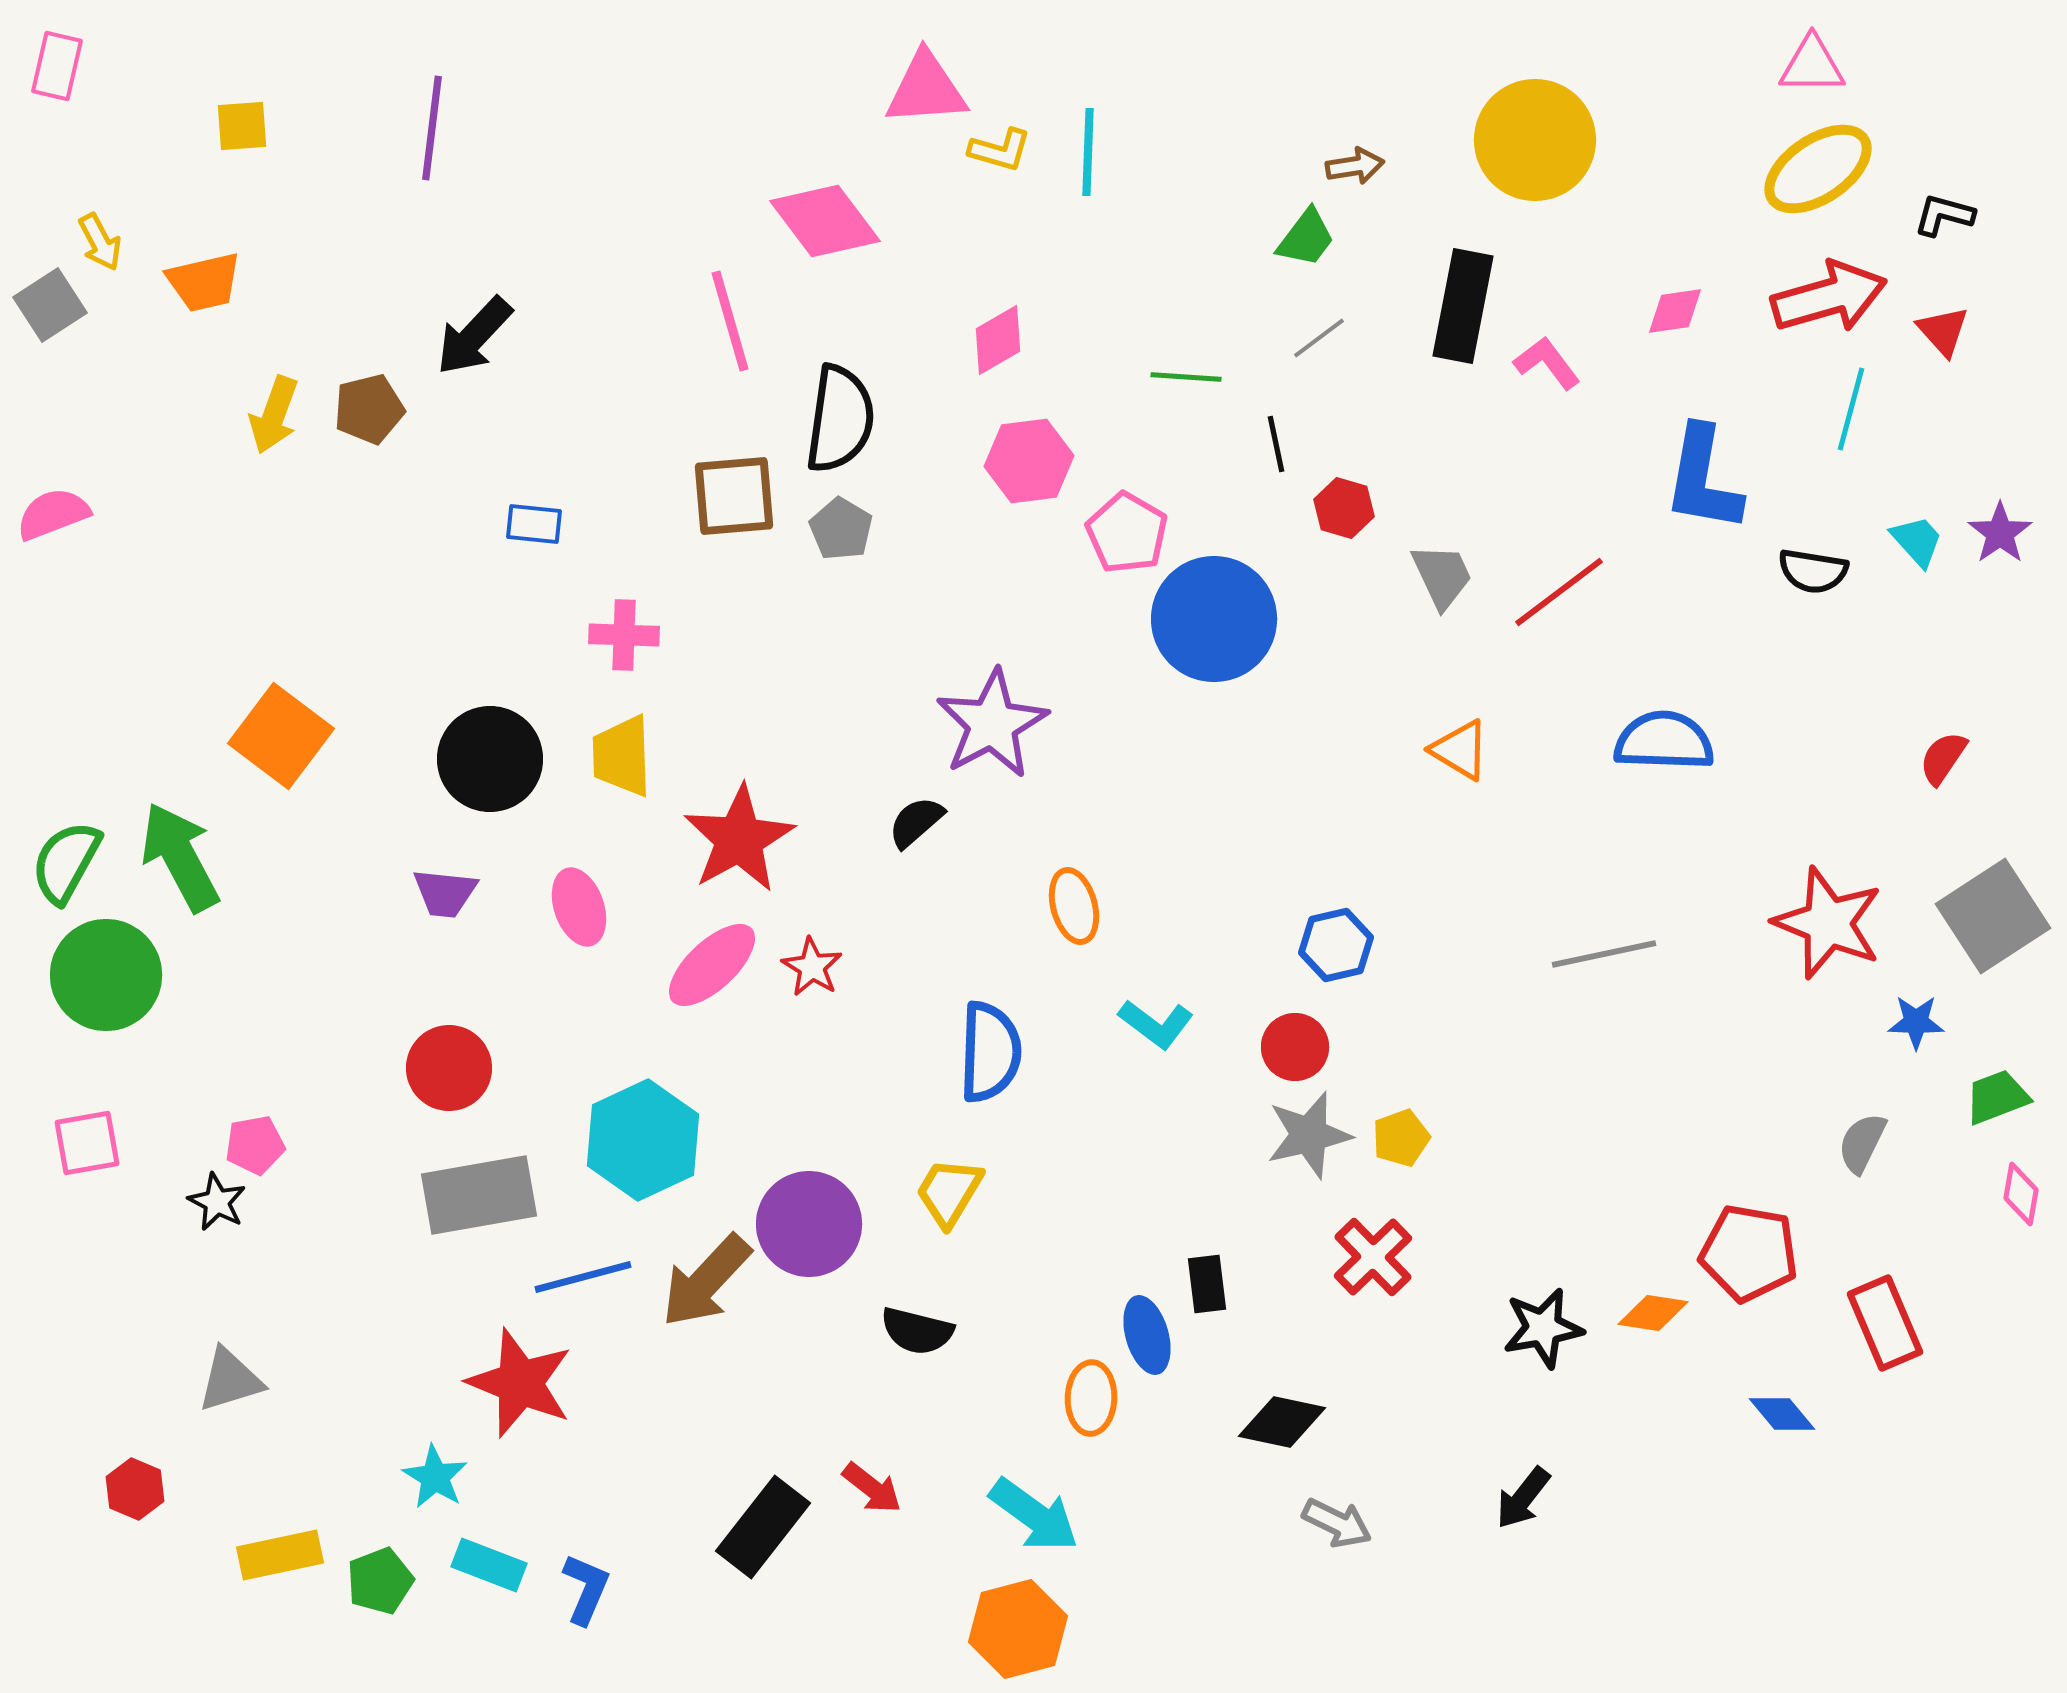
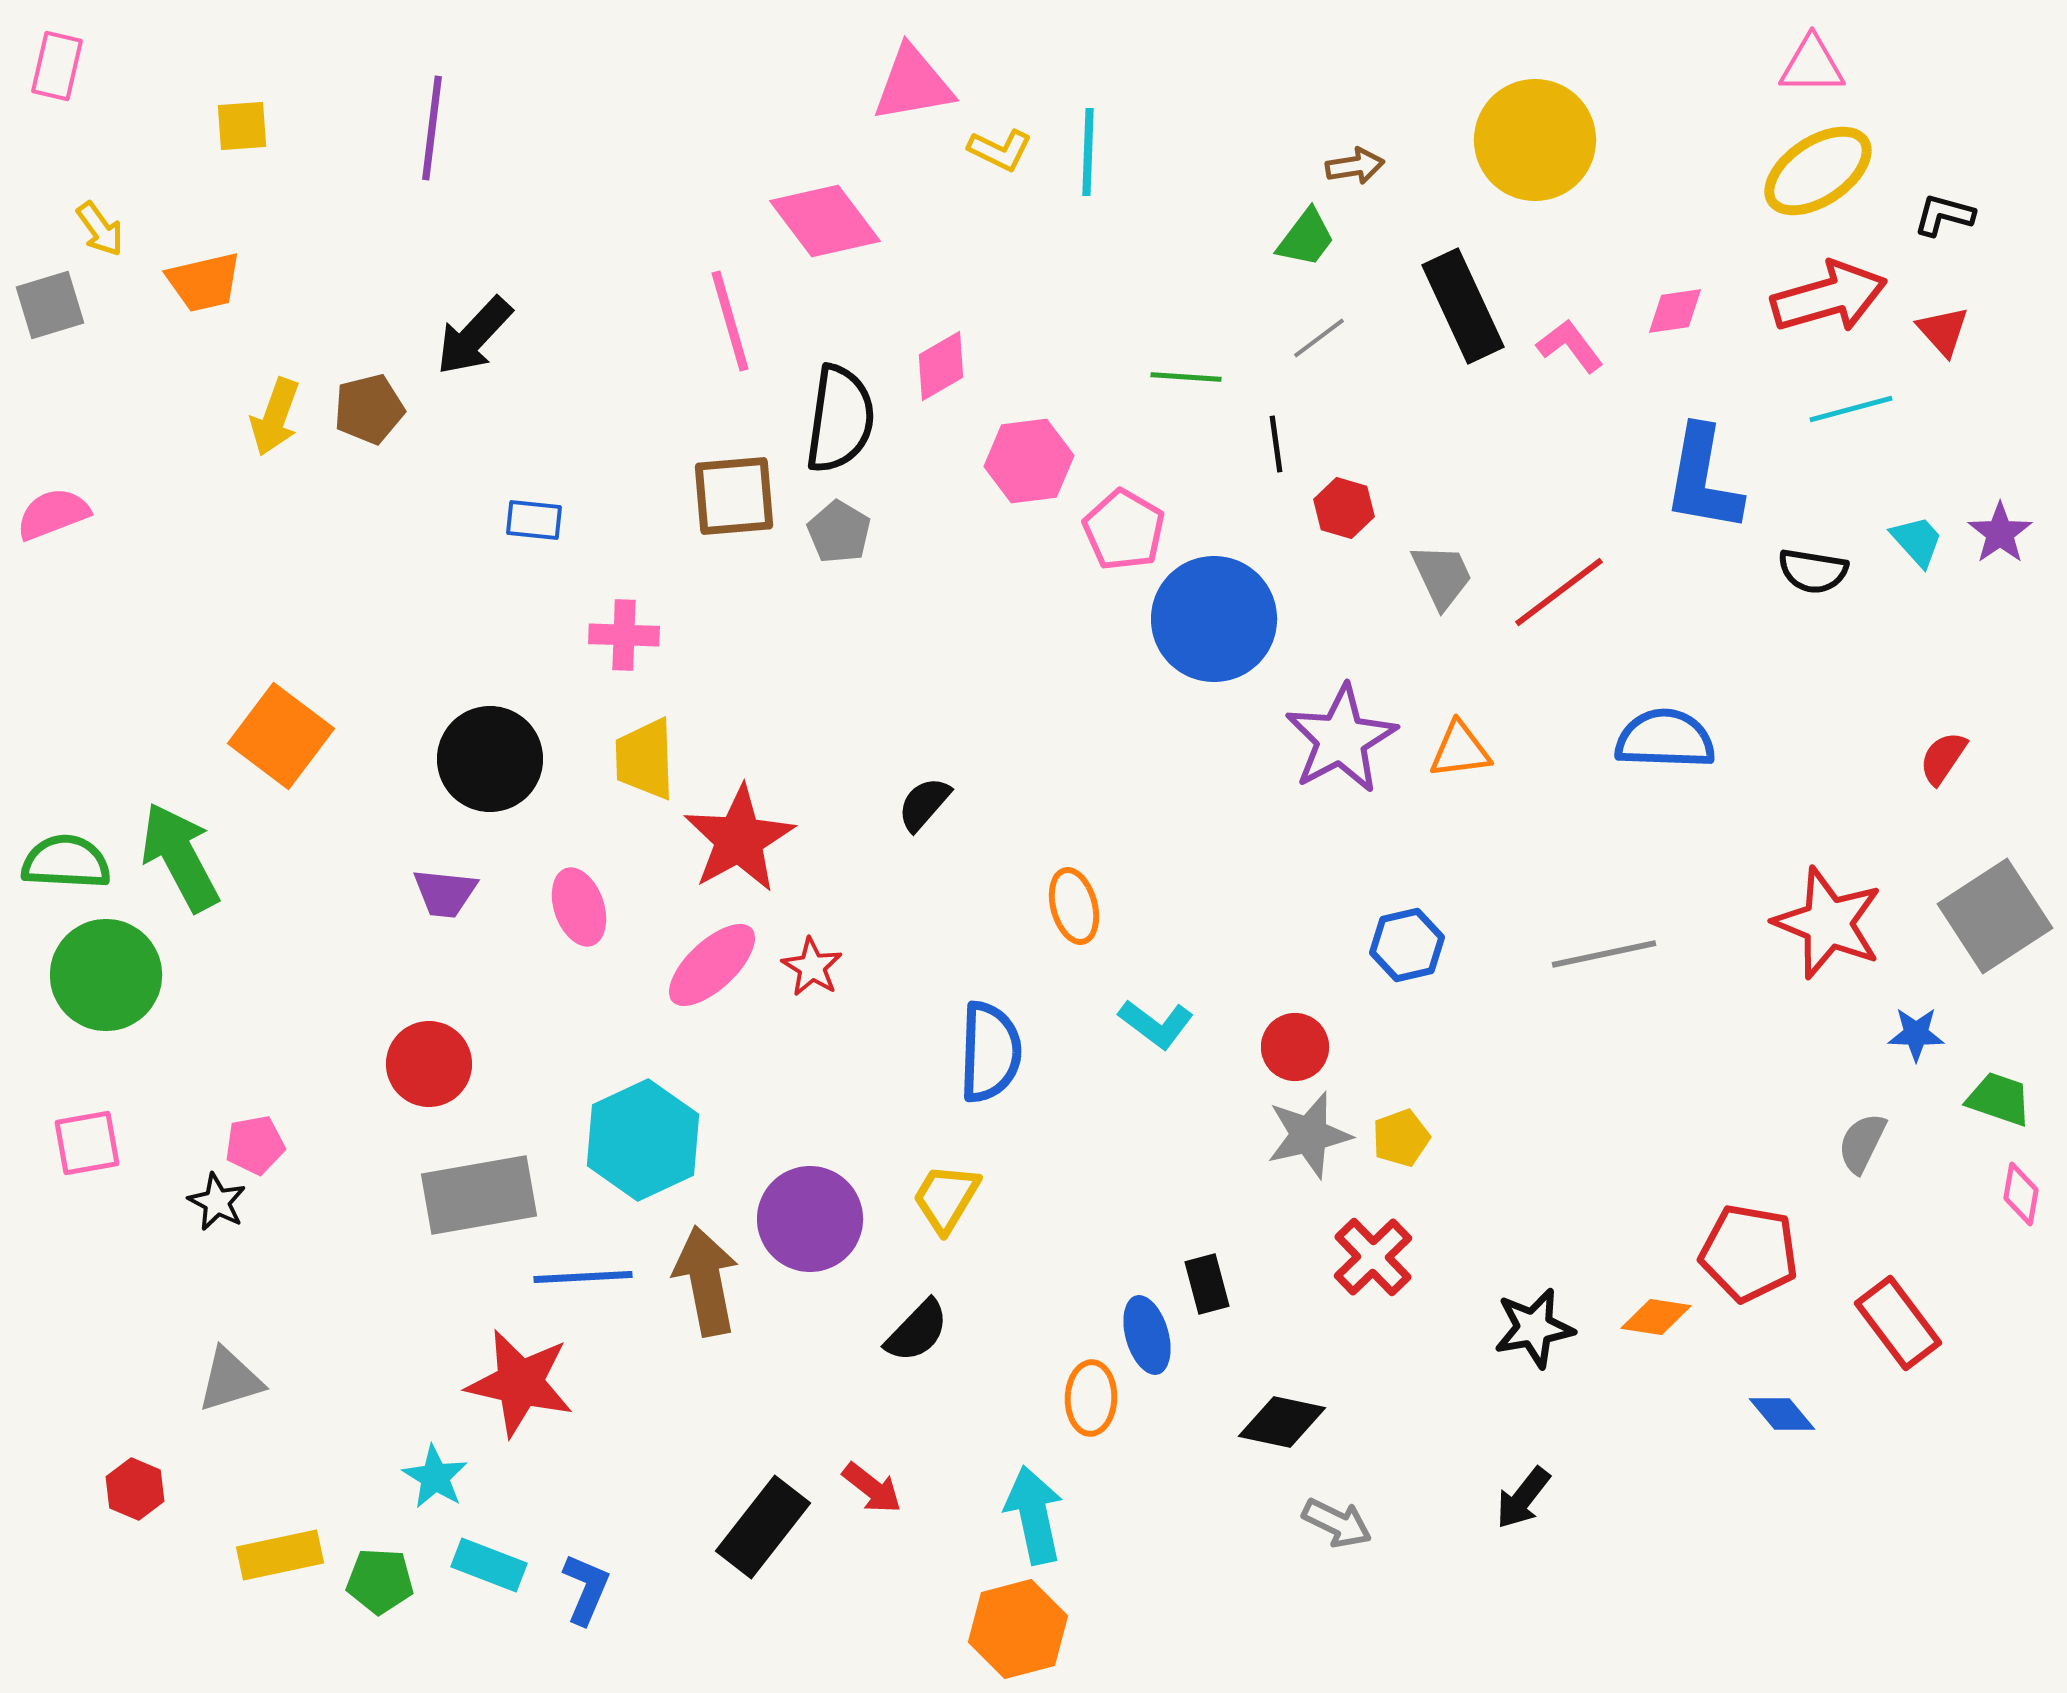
pink triangle at (926, 89): moved 13 px left, 5 px up; rotated 6 degrees counterclockwise
yellow L-shape at (1000, 150): rotated 10 degrees clockwise
yellow ellipse at (1818, 169): moved 2 px down
yellow arrow at (100, 242): moved 13 px up; rotated 8 degrees counterclockwise
gray square at (50, 305): rotated 16 degrees clockwise
black rectangle at (1463, 306): rotated 36 degrees counterclockwise
pink diamond at (998, 340): moved 57 px left, 26 px down
pink L-shape at (1547, 363): moved 23 px right, 17 px up
cyan line at (1851, 409): rotated 60 degrees clockwise
yellow arrow at (274, 415): moved 1 px right, 2 px down
black line at (1276, 444): rotated 4 degrees clockwise
blue rectangle at (534, 524): moved 4 px up
gray pentagon at (841, 529): moved 2 px left, 3 px down
pink pentagon at (1127, 533): moved 3 px left, 3 px up
purple star at (992, 724): moved 349 px right, 15 px down
blue semicircle at (1664, 741): moved 1 px right, 2 px up
orange triangle at (1460, 750): rotated 38 degrees counterclockwise
yellow trapezoid at (622, 756): moved 23 px right, 3 px down
black semicircle at (916, 822): moved 8 px right, 18 px up; rotated 8 degrees counterclockwise
green semicircle at (66, 862): rotated 64 degrees clockwise
gray square at (1993, 916): moved 2 px right
blue hexagon at (1336, 945): moved 71 px right
blue star at (1916, 1022): moved 12 px down
red circle at (449, 1068): moved 20 px left, 4 px up
green trapezoid at (1997, 1097): moved 2 px right, 2 px down; rotated 40 degrees clockwise
yellow trapezoid at (949, 1192): moved 3 px left, 6 px down
purple circle at (809, 1224): moved 1 px right, 5 px up
blue line at (583, 1277): rotated 12 degrees clockwise
brown arrow at (706, 1281): rotated 126 degrees clockwise
black rectangle at (1207, 1284): rotated 8 degrees counterclockwise
orange diamond at (1653, 1313): moved 3 px right, 4 px down
red rectangle at (1885, 1323): moved 13 px right; rotated 14 degrees counterclockwise
black star at (1543, 1328): moved 9 px left
black semicircle at (917, 1331): rotated 60 degrees counterclockwise
red star at (520, 1383): rotated 9 degrees counterclockwise
cyan arrow at (1034, 1515): rotated 138 degrees counterclockwise
green pentagon at (380, 1581): rotated 24 degrees clockwise
